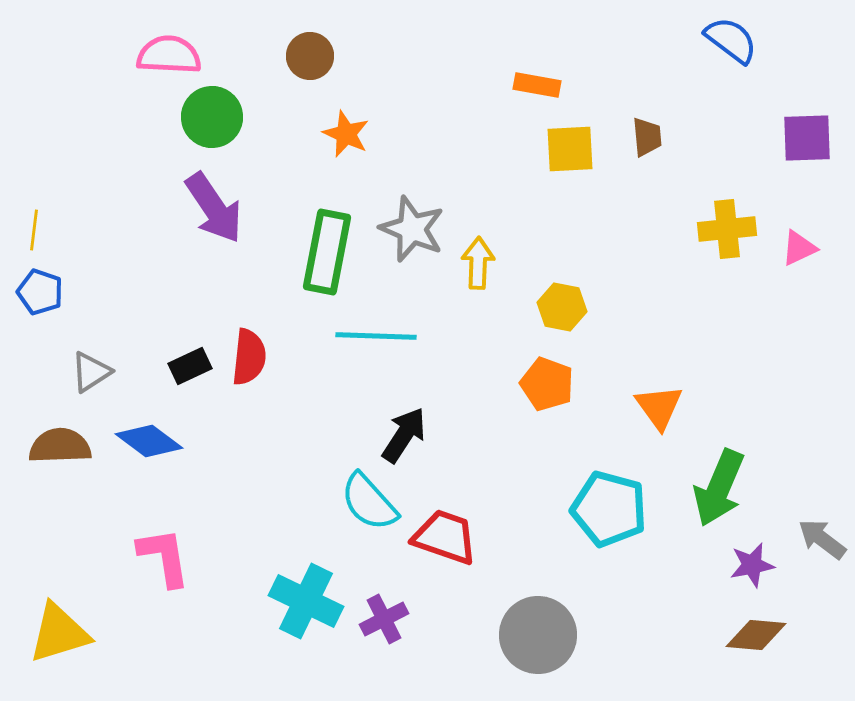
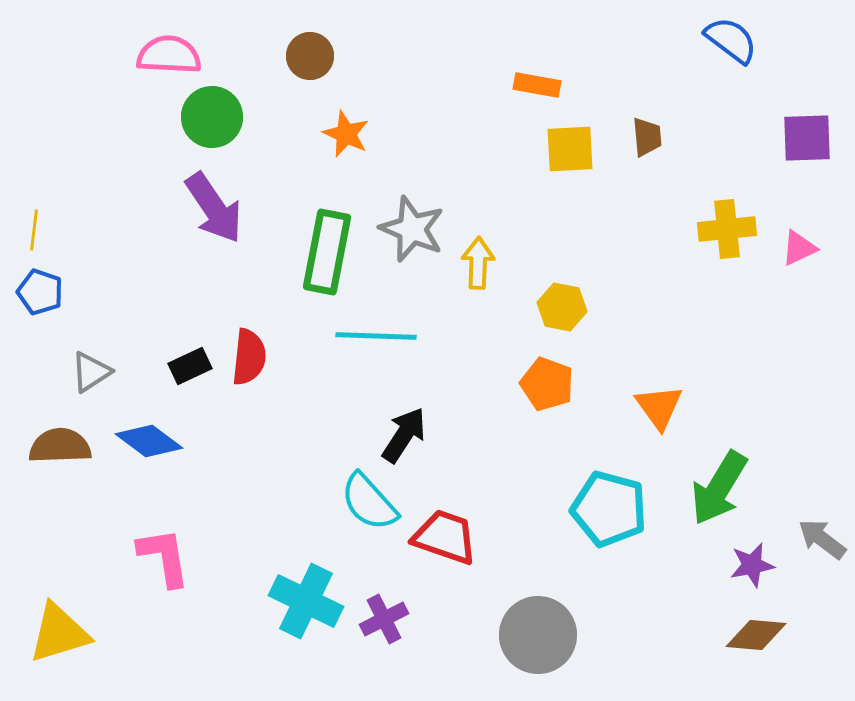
green arrow: rotated 8 degrees clockwise
